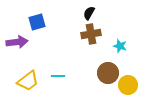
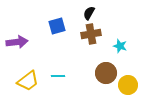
blue square: moved 20 px right, 4 px down
brown circle: moved 2 px left
